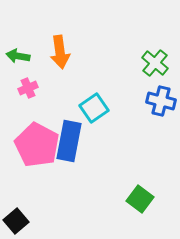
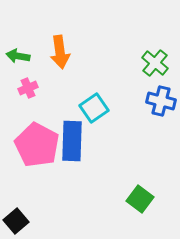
blue rectangle: moved 3 px right; rotated 9 degrees counterclockwise
